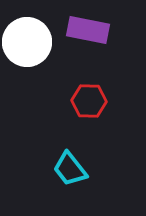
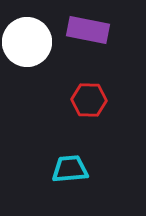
red hexagon: moved 1 px up
cyan trapezoid: rotated 123 degrees clockwise
